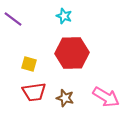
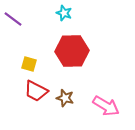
cyan star: moved 3 px up
red hexagon: moved 2 px up
red trapezoid: moved 2 px right, 1 px up; rotated 35 degrees clockwise
pink arrow: moved 9 px down
